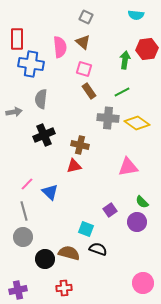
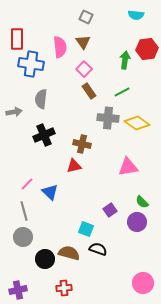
brown triangle: rotated 14 degrees clockwise
pink square: rotated 28 degrees clockwise
brown cross: moved 2 px right, 1 px up
